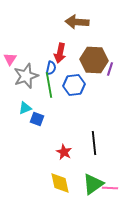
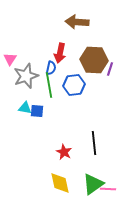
cyan triangle: rotated 32 degrees clockwise
blue square: moved 8 px up; rotated 16 degrees counterclockwise
pink line: moved 2 px left, 1 px down
